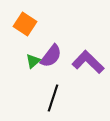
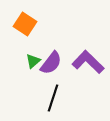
purple semicircle: moved 7 px down
